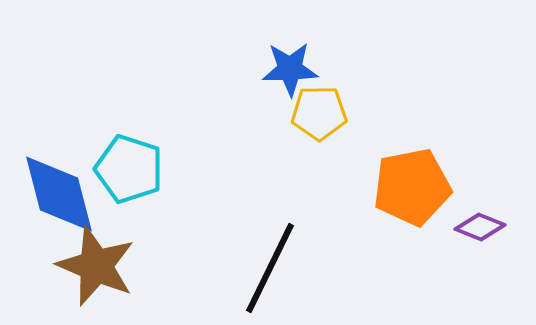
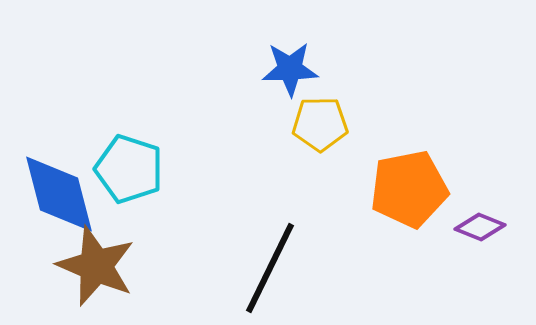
yellow pentagon: moved 1 px right, 11 px down
orange pentagon: moved 3 px left, 2 px down
